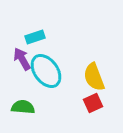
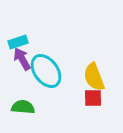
cyan rectangle: moved 17 px left, 5 px down
red square: moved 5 px up; rotated 24 degrees clockwise
